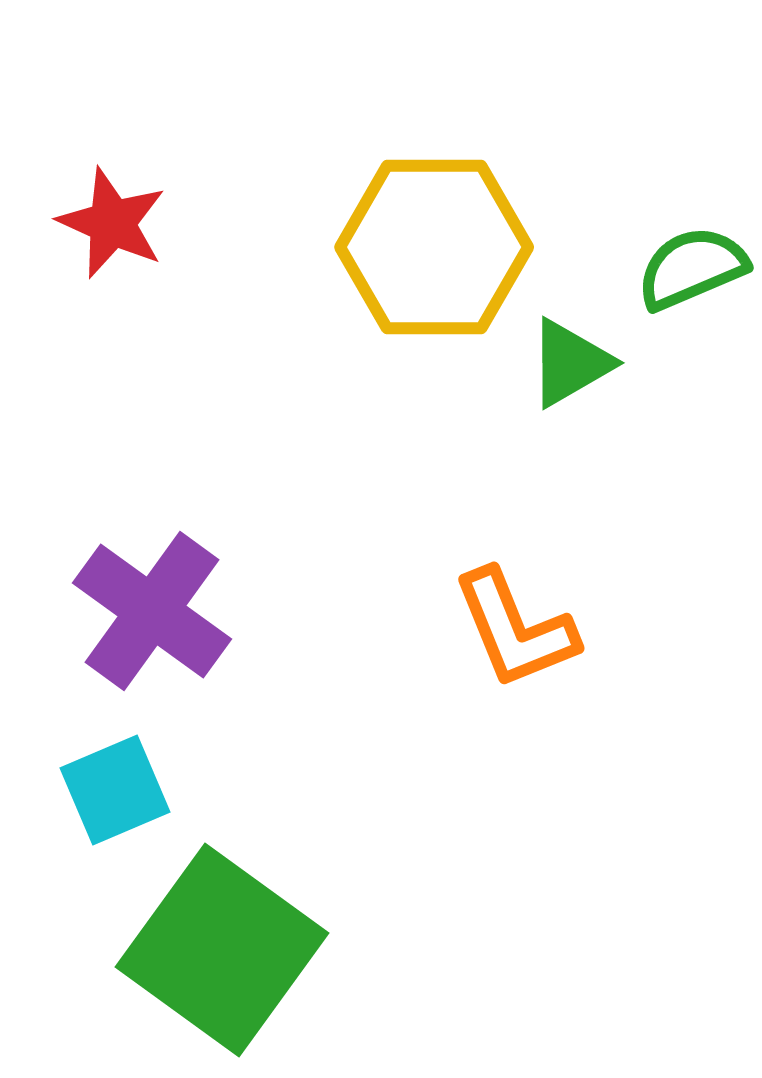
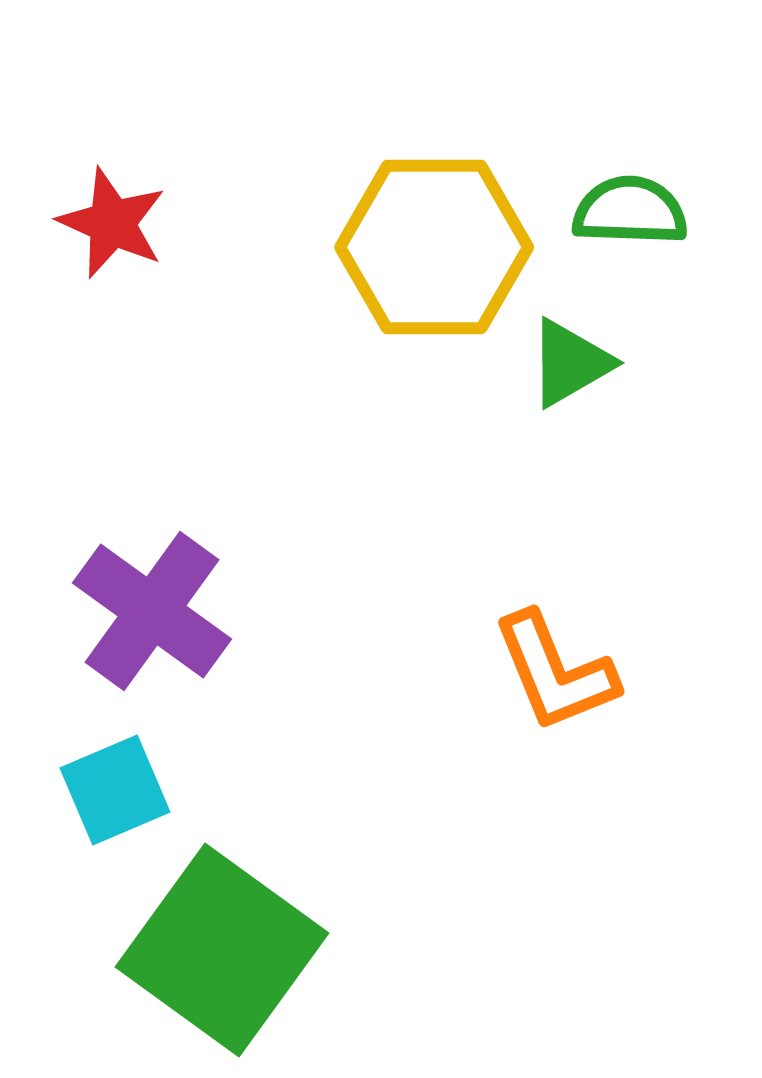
green semicircle: moved 62 px left, 57 px up; rotated 25 degrees clockwise
orange L-shape: moved 40 px right, 43 px down
